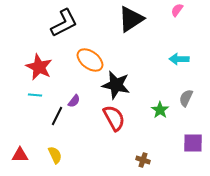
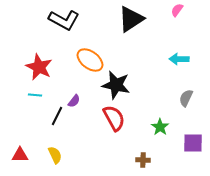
black L-shape: moved 3 px up; rotated 56 degrees clockwise
green star: moved 17 px down
brown cross: rotated 16 degrees counterclockwise
